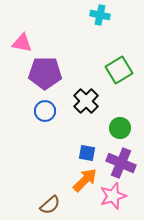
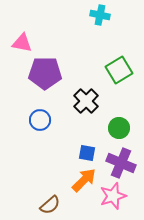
blue circle: moved 5 px left, 9 px down
green circle: moved 1 px left
orange arrow: moved 1 px left
